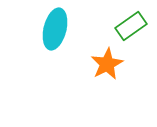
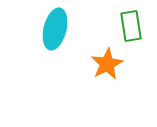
green rectangle: rotated 64 degrees counterclockwise
